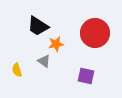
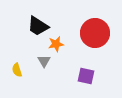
gray triangle: rotated 24 degrees clockwise
